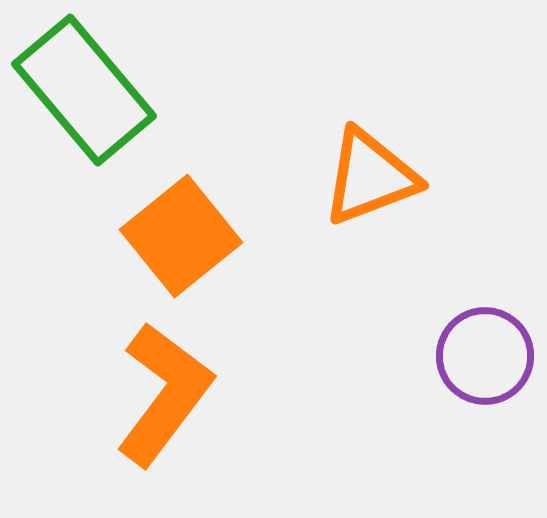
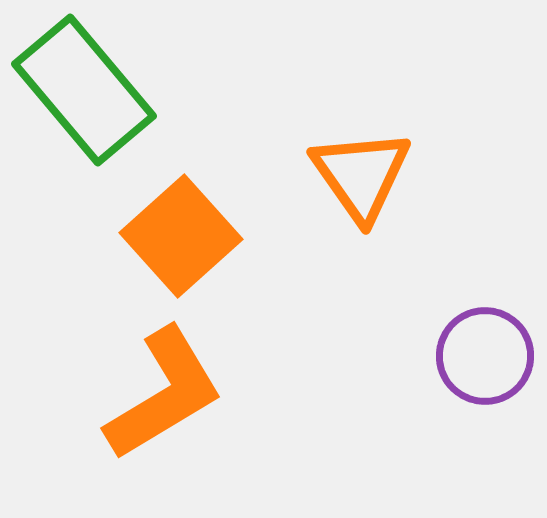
orange triangle: moved 9 px left, 2 px up; rotated 44 degrees counterclockwise
orange square: rotated 3 degrees counterclockwise
orange L-shape: rotated 22 degrees clockwise
